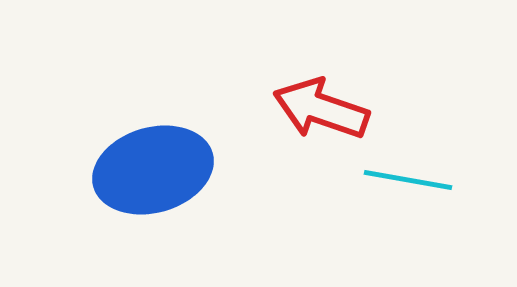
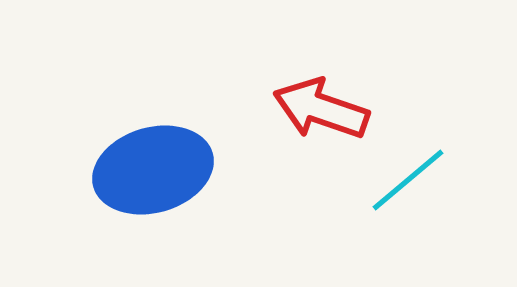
cyan line: rotated 50 degrees counterclockwise
